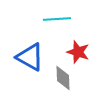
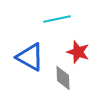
cyan line: rotated 8 degrees counterclockwise
